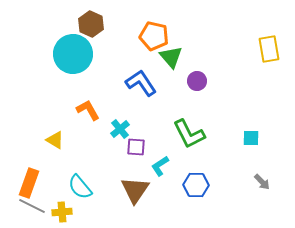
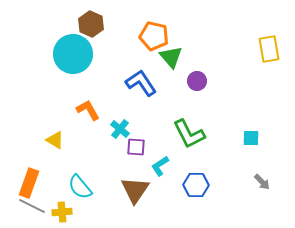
cyan cross: rotated 12 degrees counterclockwise
